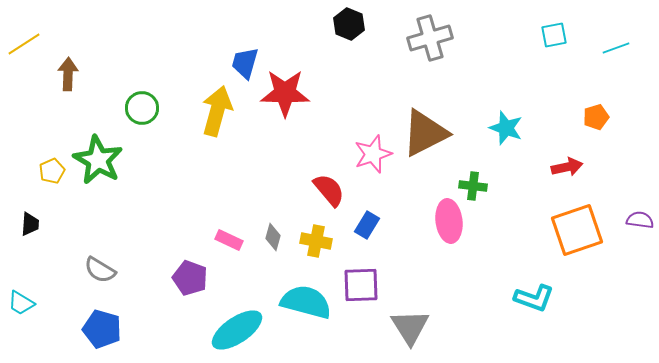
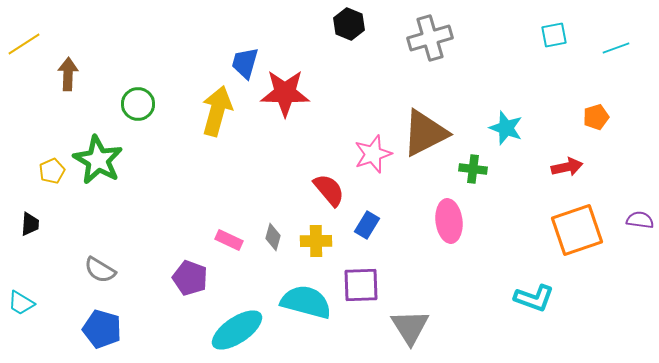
green circle: moved 4 px left, 4 px up
green cross: moved 17 px up
yellow cross: rotated 12 degrees counterclockwise
